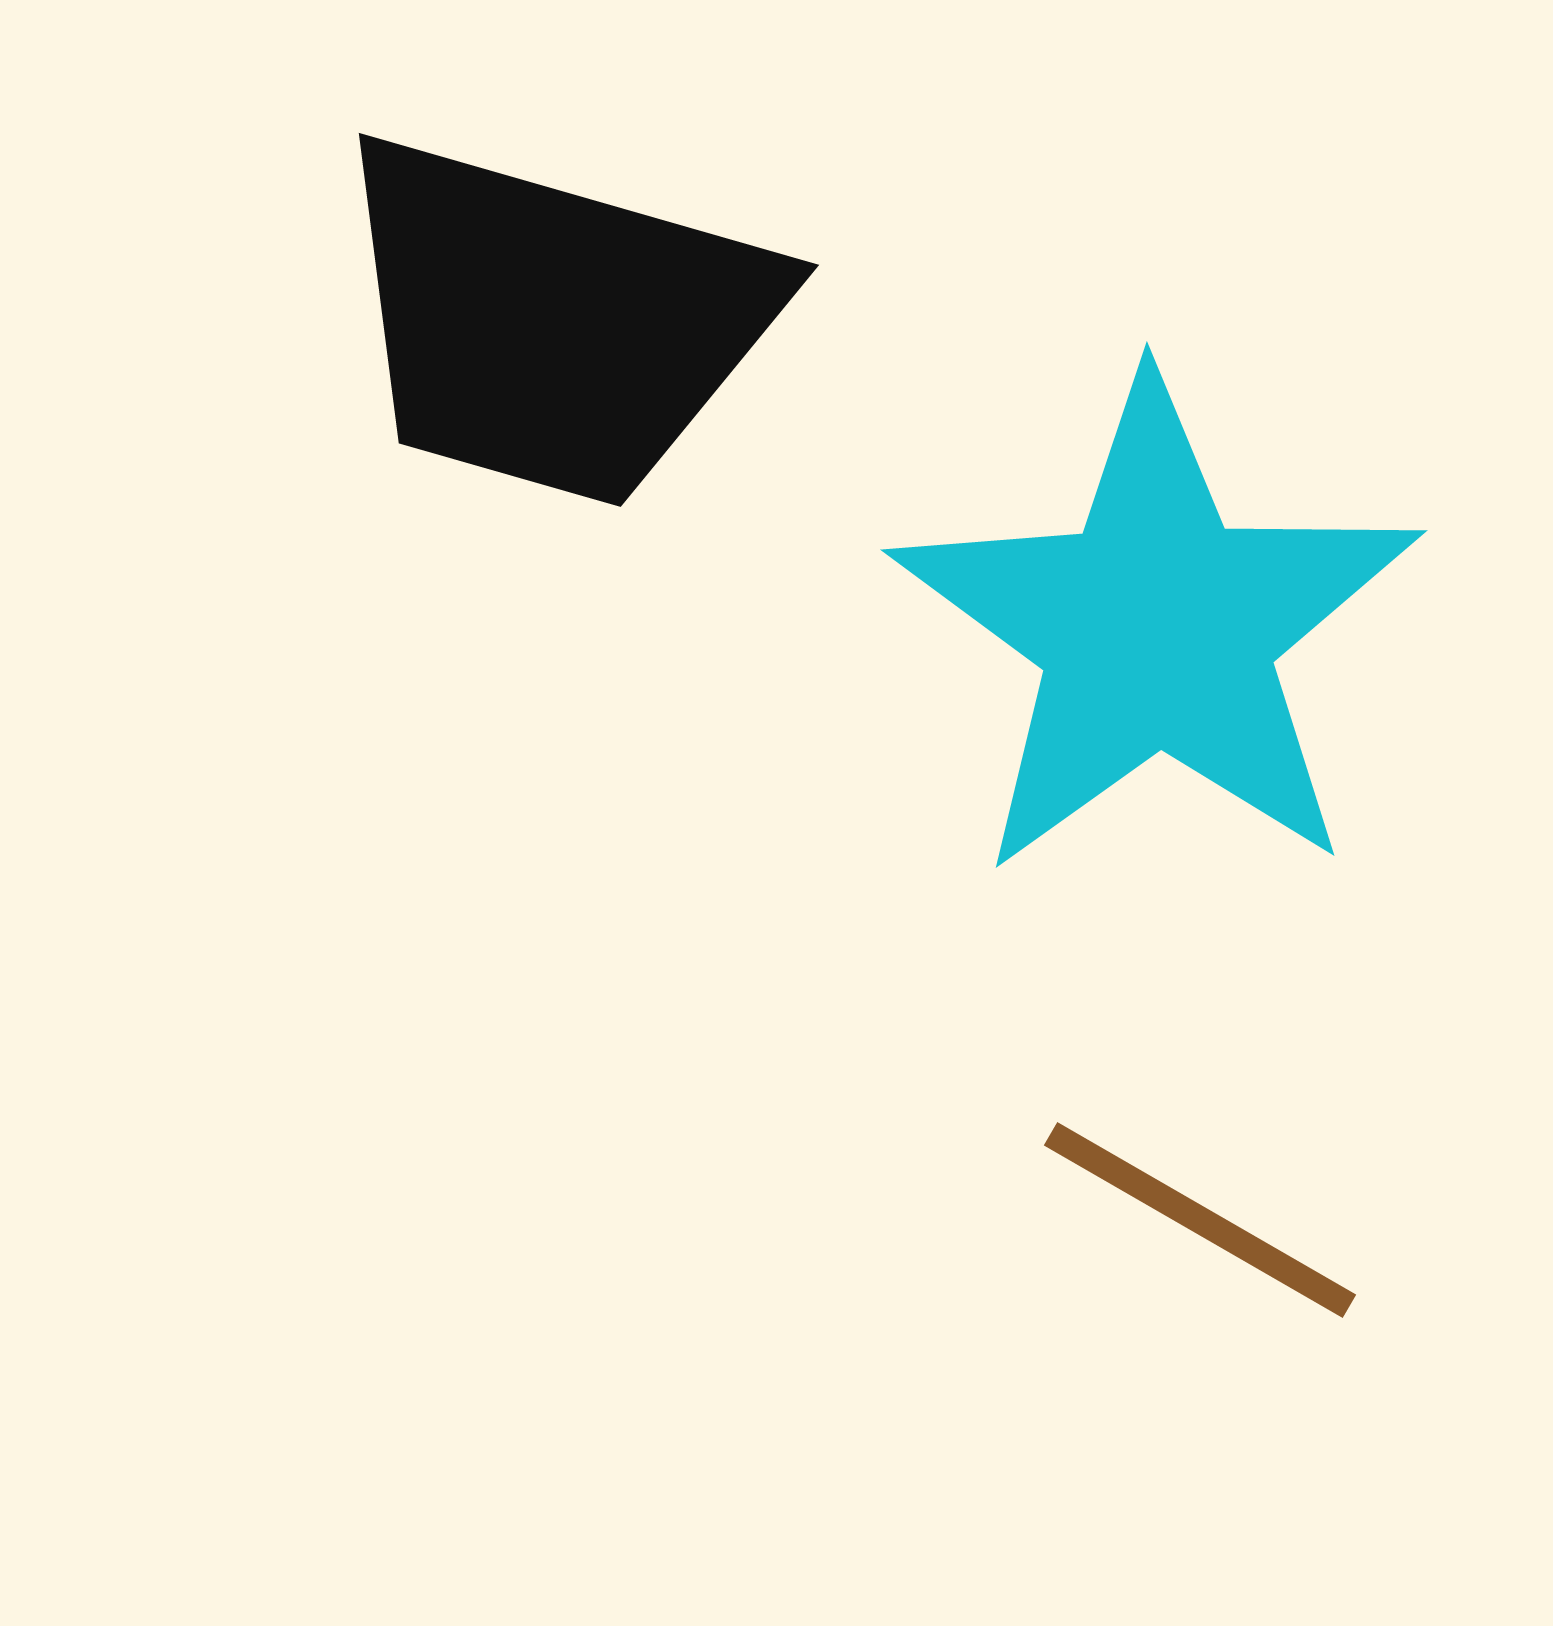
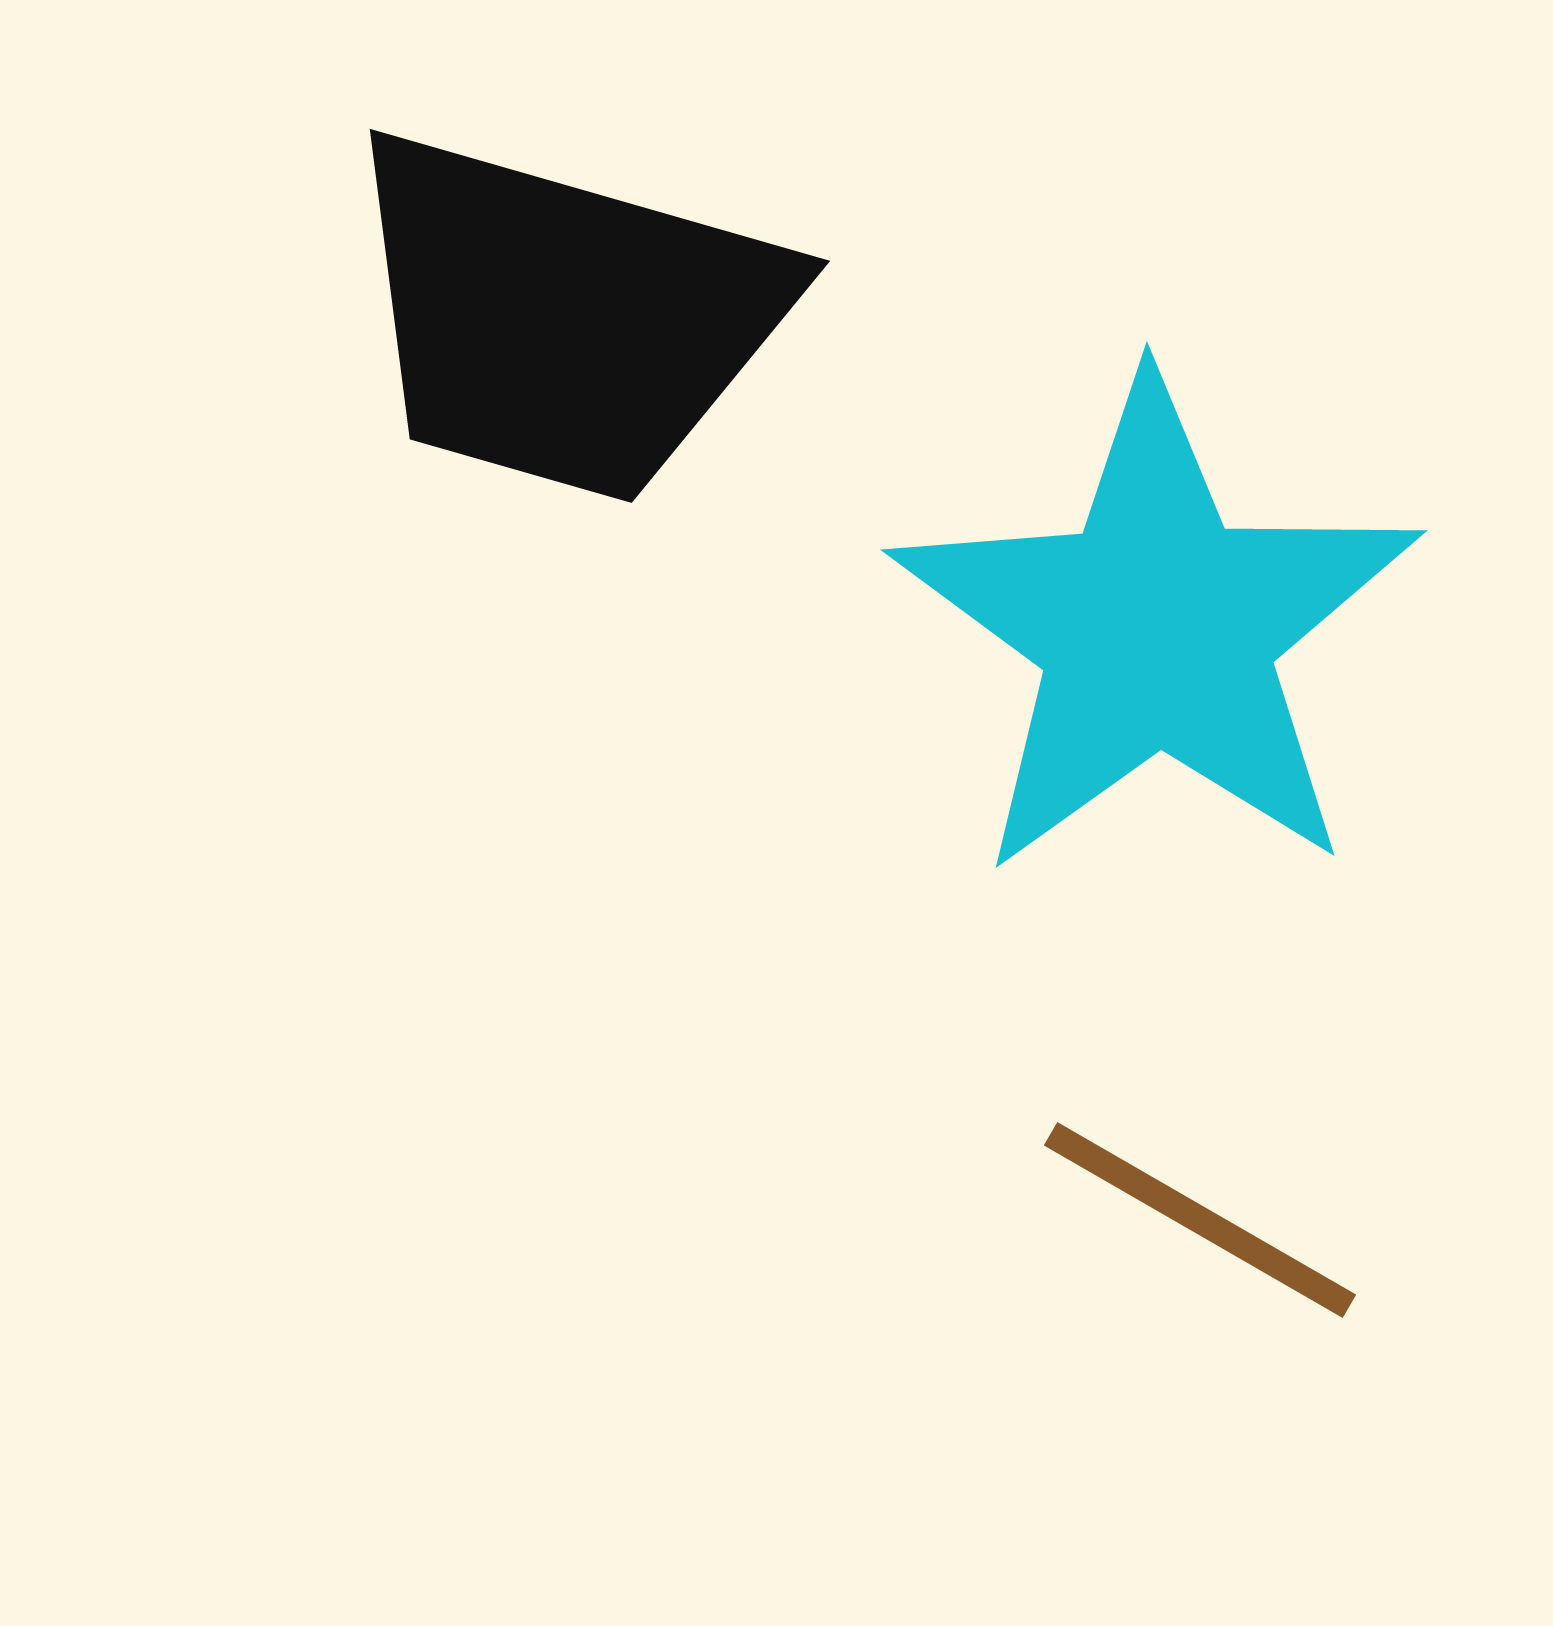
black trapezoid: moved 11 px right, 4 px up
